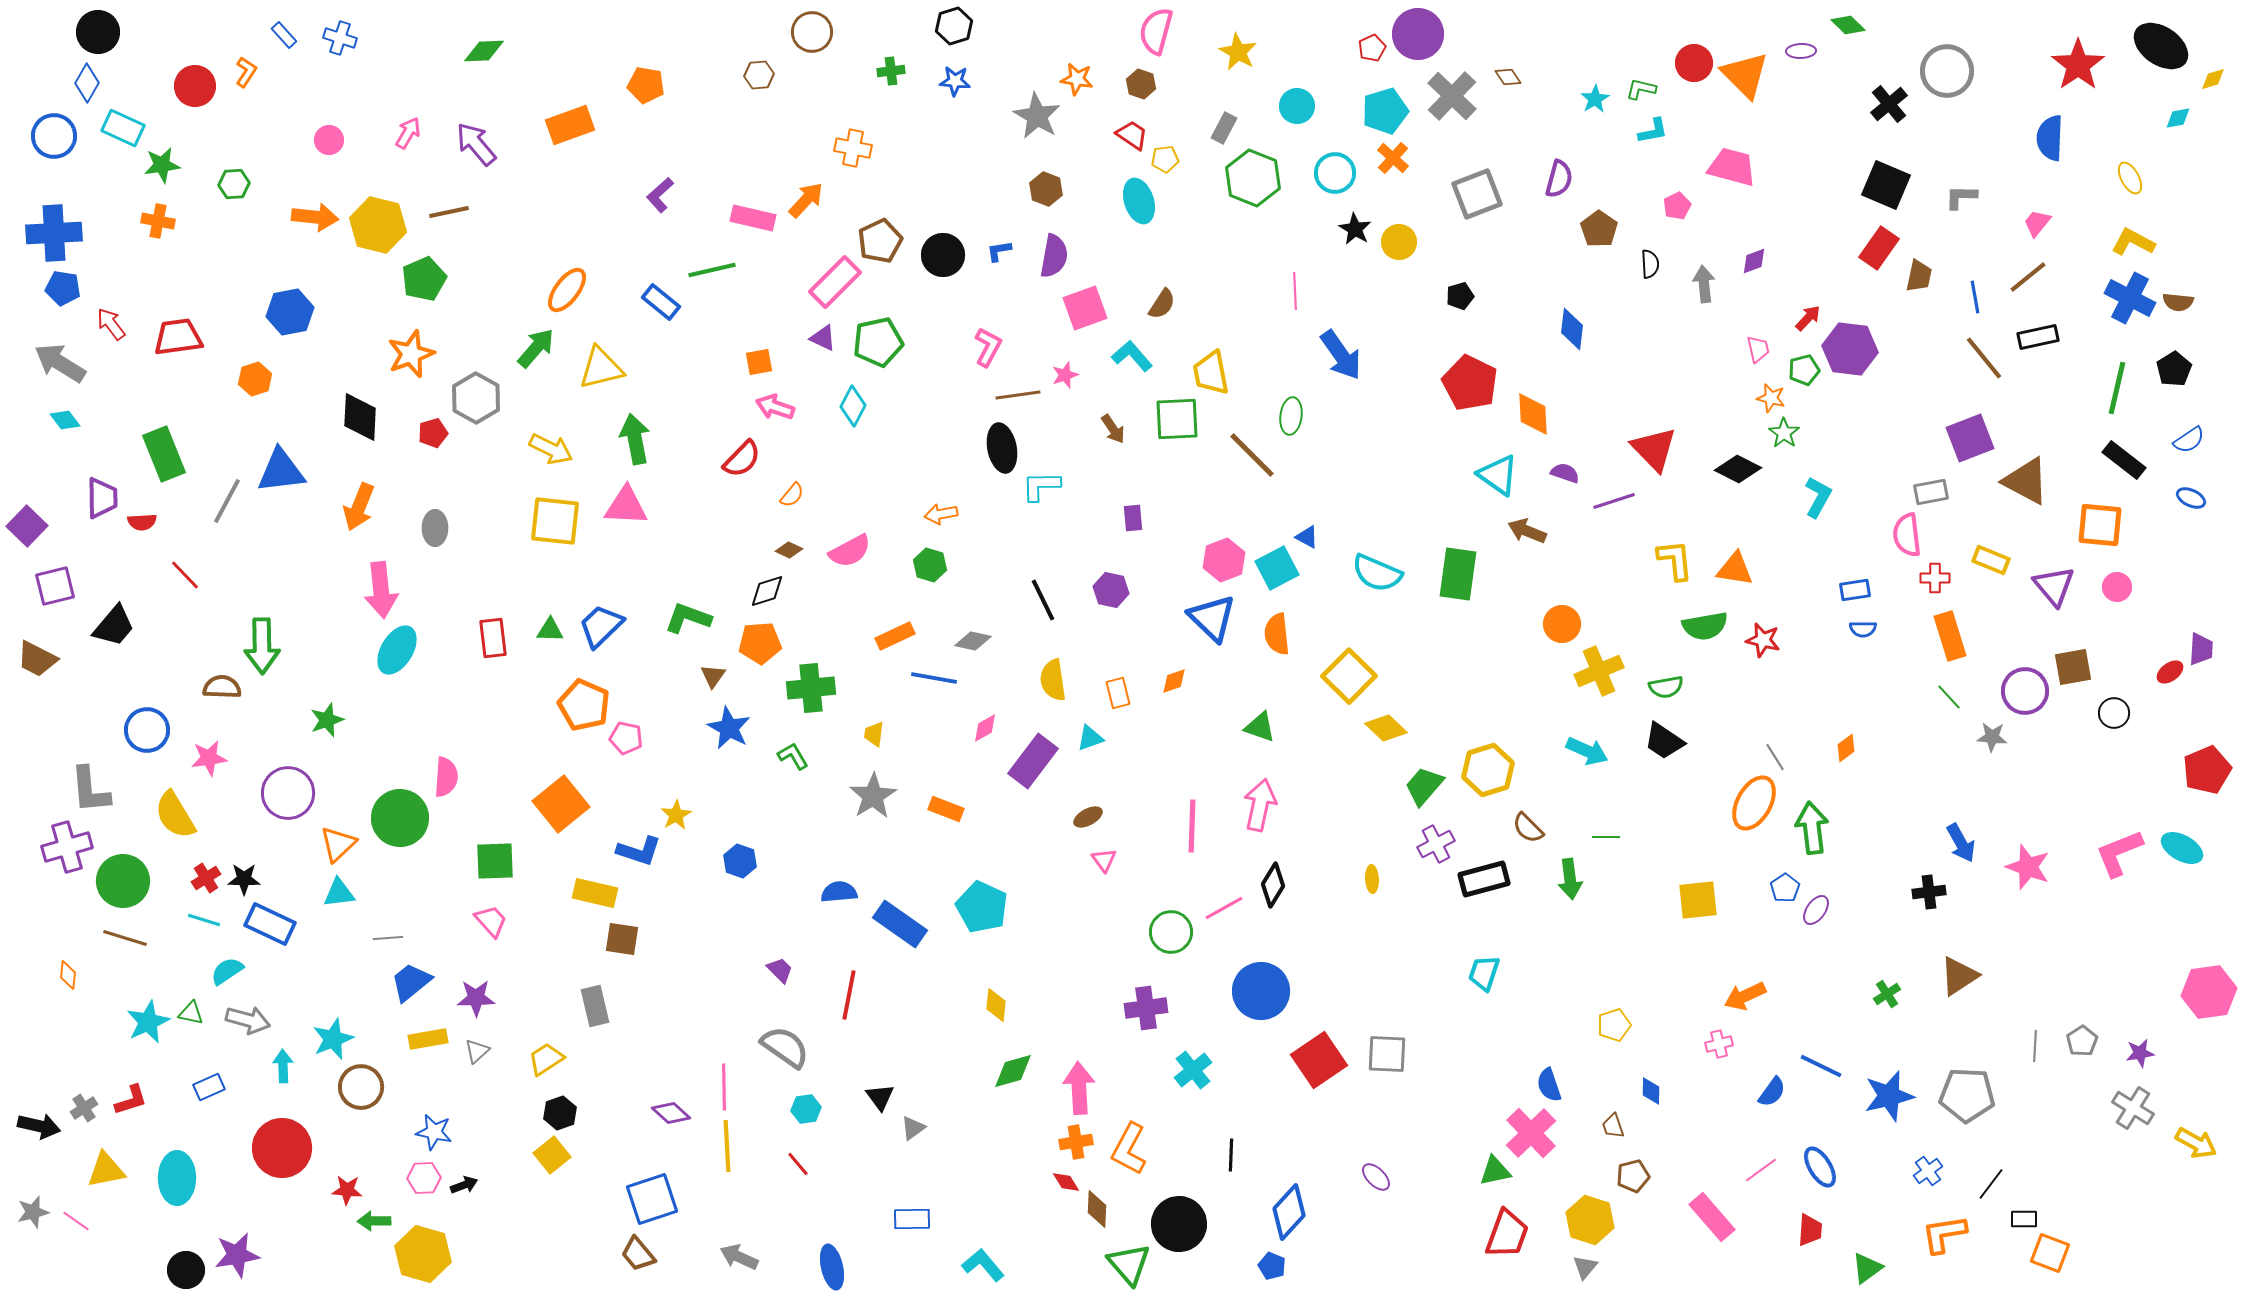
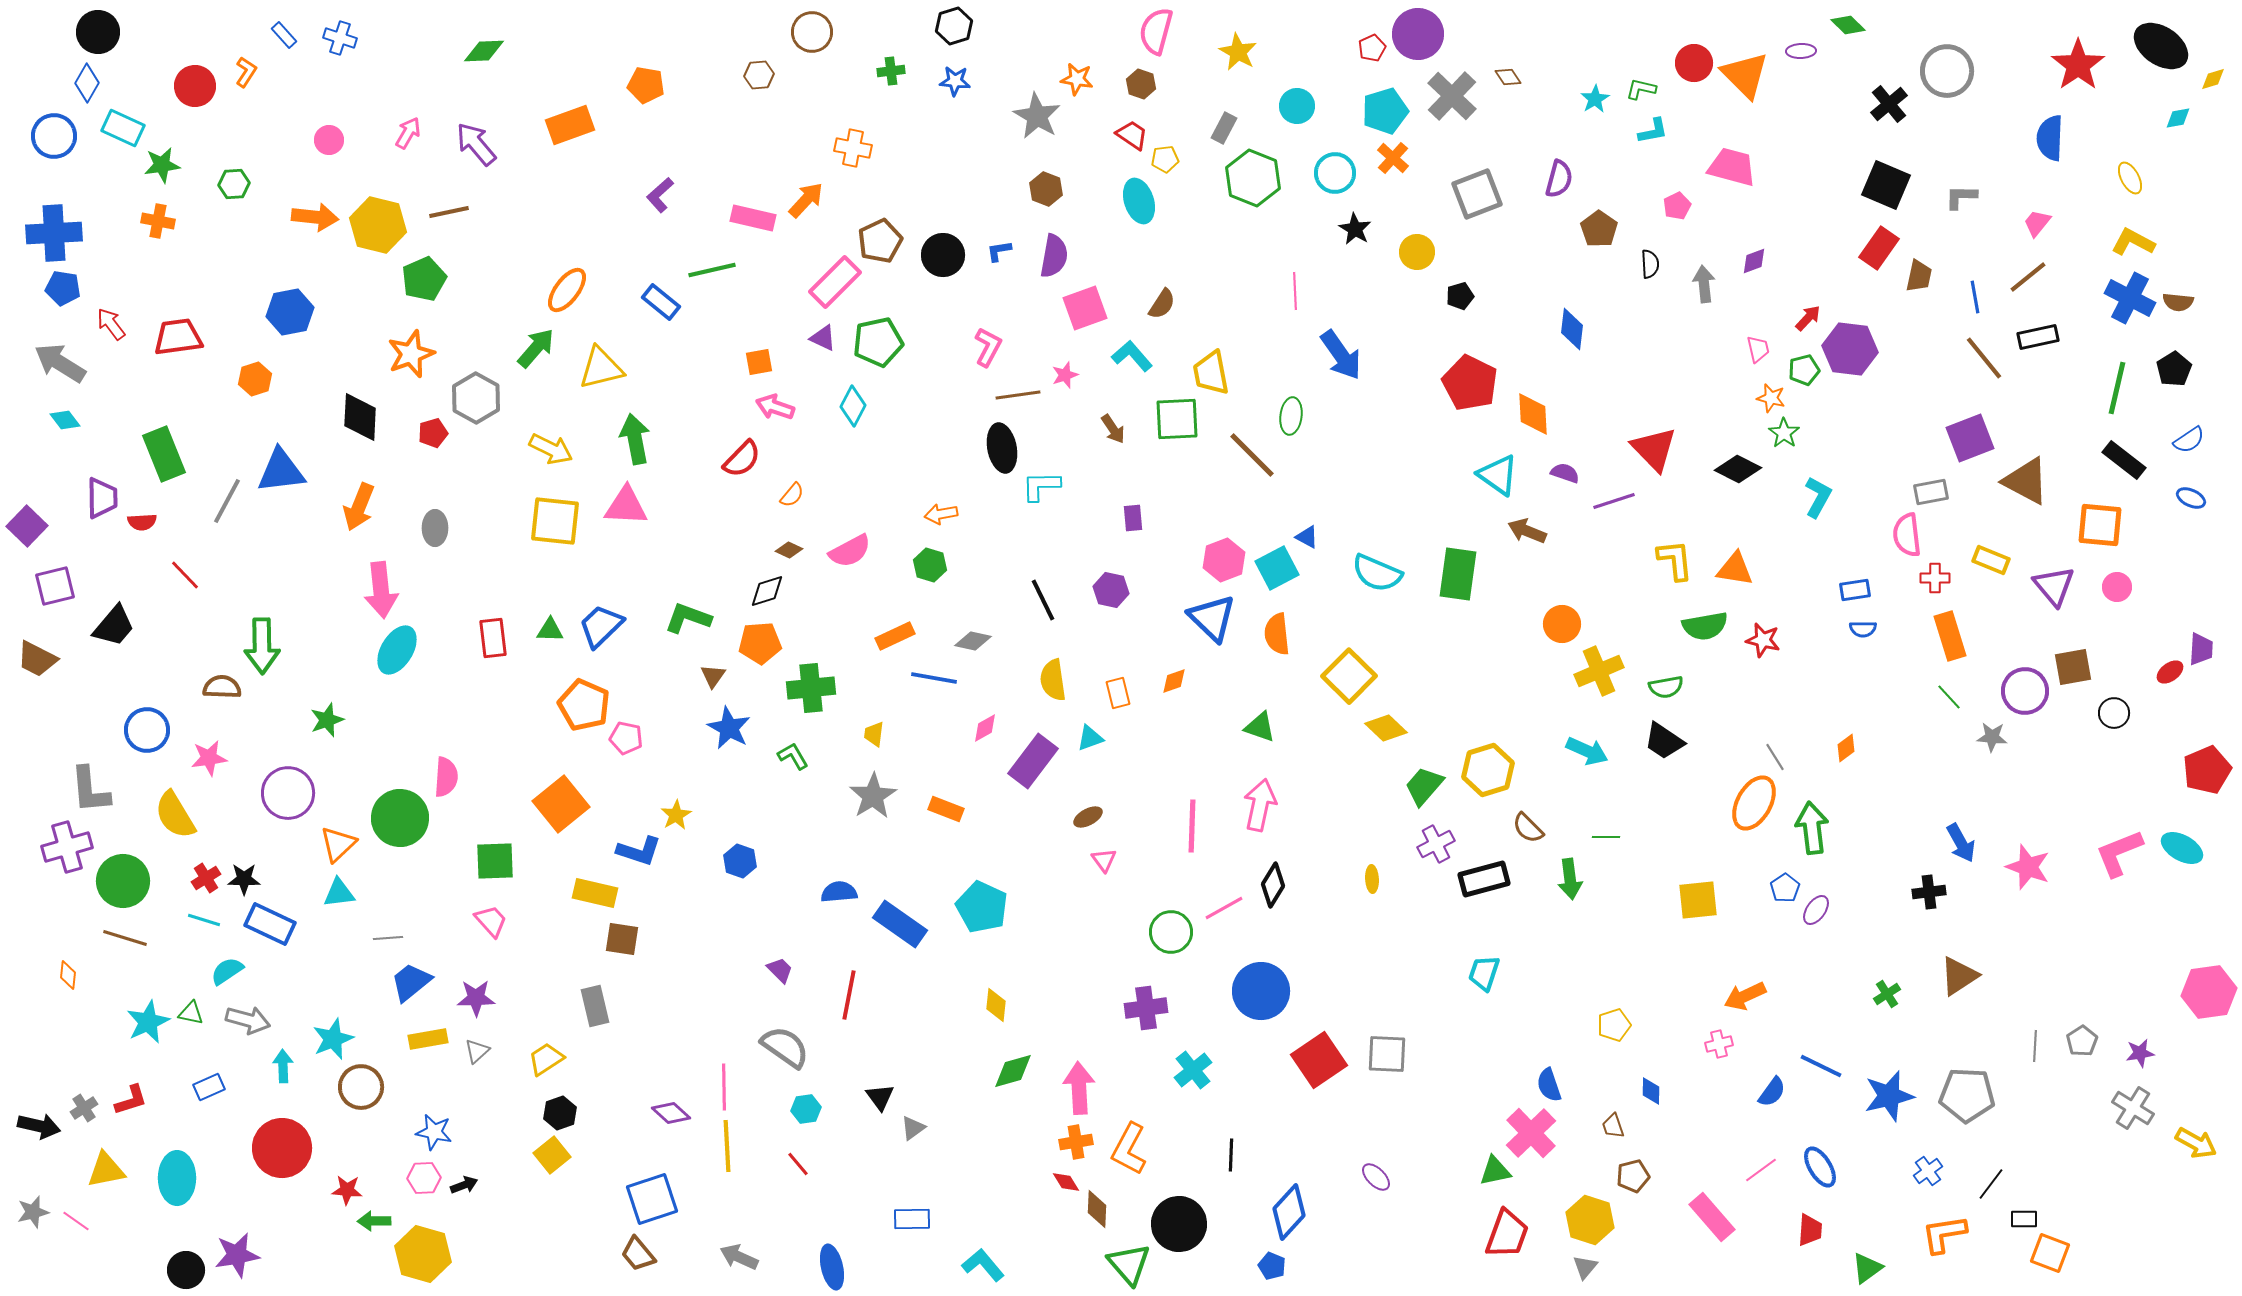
yellow circle at (1399, 242): moved 18 px right, 10 px down
